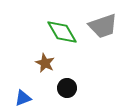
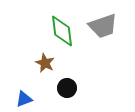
green diamond: moved 1 px up; rotated 24 degrees clockwise
blue triangle: moved 1 px right, 1 px down
